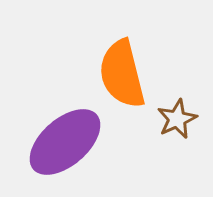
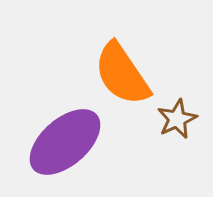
orange semicircle: rotated 20 degrees counterclockwise
